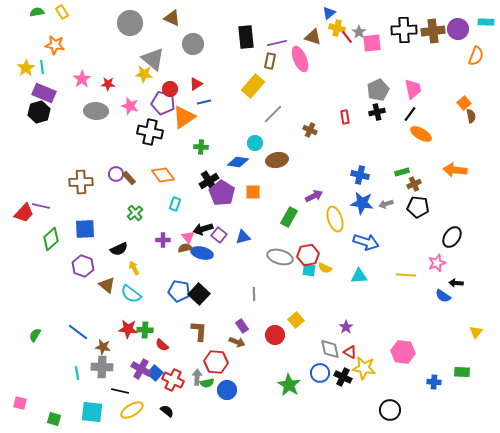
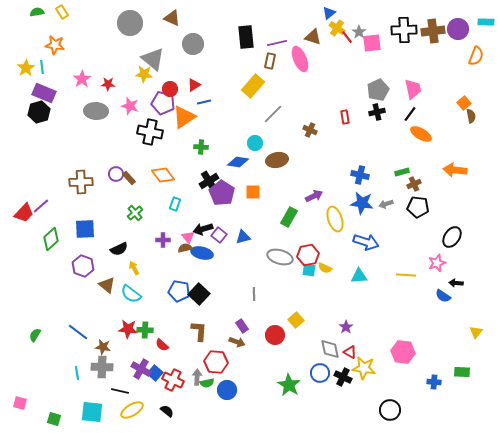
yellow cross at (337, 28): rotated 21 degrees clockwise
red triangle at (196, 84): moved 2 px left, 1 px down
purple line at (41, 206): rotated 54 degrees counterclockwise
